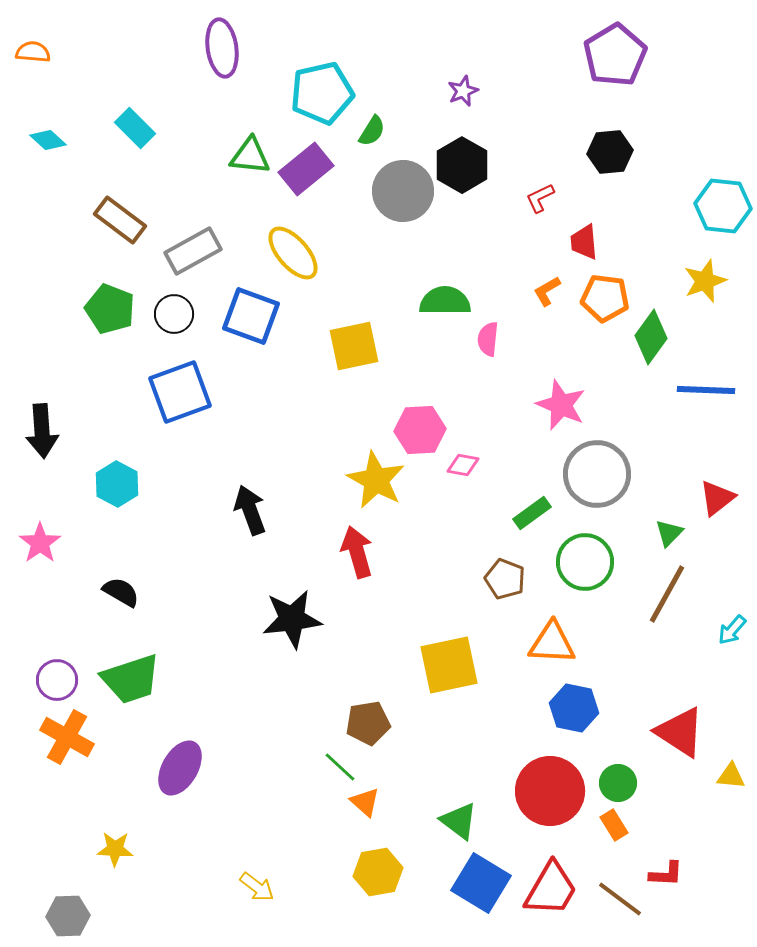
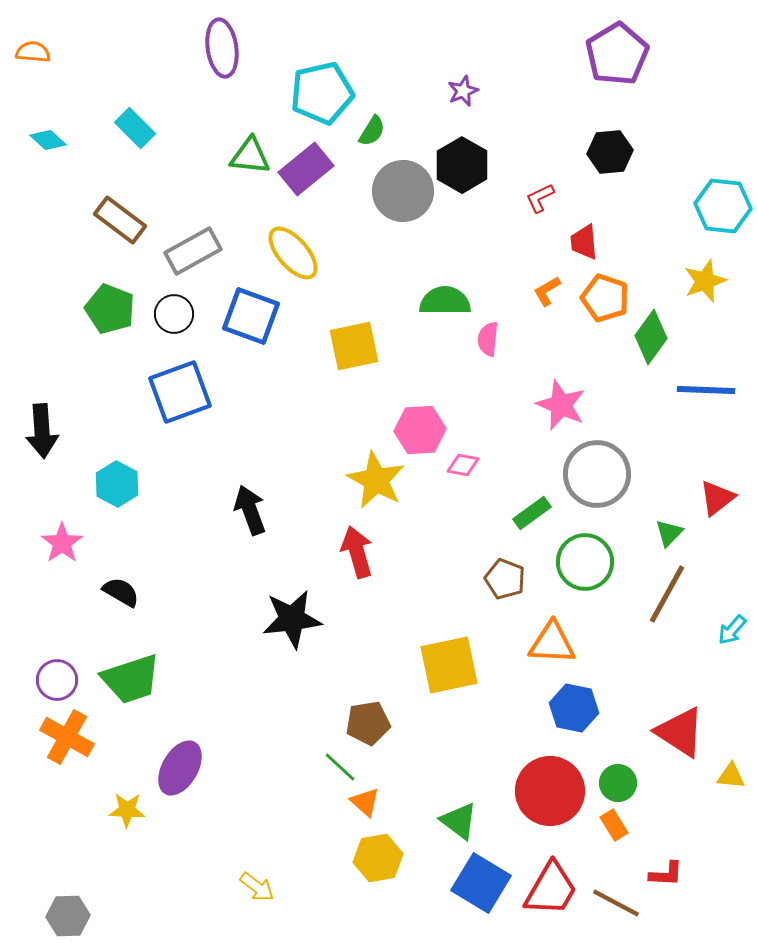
purple pentagon at (615, 55): moved 2 px right, 1 px up
orange pentagon at (605, 298): rotated 12 degrees clockwise
pink star at (40, 543): moved 22 px right
yellow star at (115, 849): moved 12 px right, 39 px up
yellow hexagon at (378, 872): moved 14 px up
brown line at (620, 899): moved 4 px left, 4 px down; rotated 9 degrees counterclockwise
